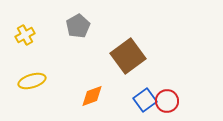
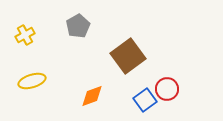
red circle: moved 12 px up
